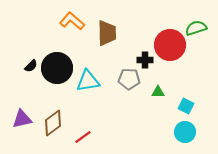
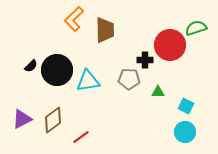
orange L-shape: moved 2 px right, 2 px up; rotated 85 degrees counterclockwise
brown trapezoid: moved 2 px left, 3 px up
black circle: moved 2 px down
purple triangle: rotated 15 degrees counterclockwise
brown diamond: moved 3 px up
red line: moved 2 px left
